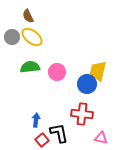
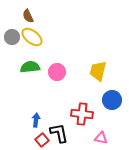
blue circle: moved 25 px right, 16 px down
